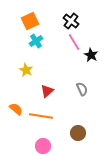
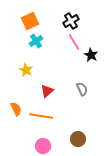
black cross: rotated 21 degrees clockwise
orange semicircle: rotated 24 degrees clockwise
brown circle: moved 6 px down
